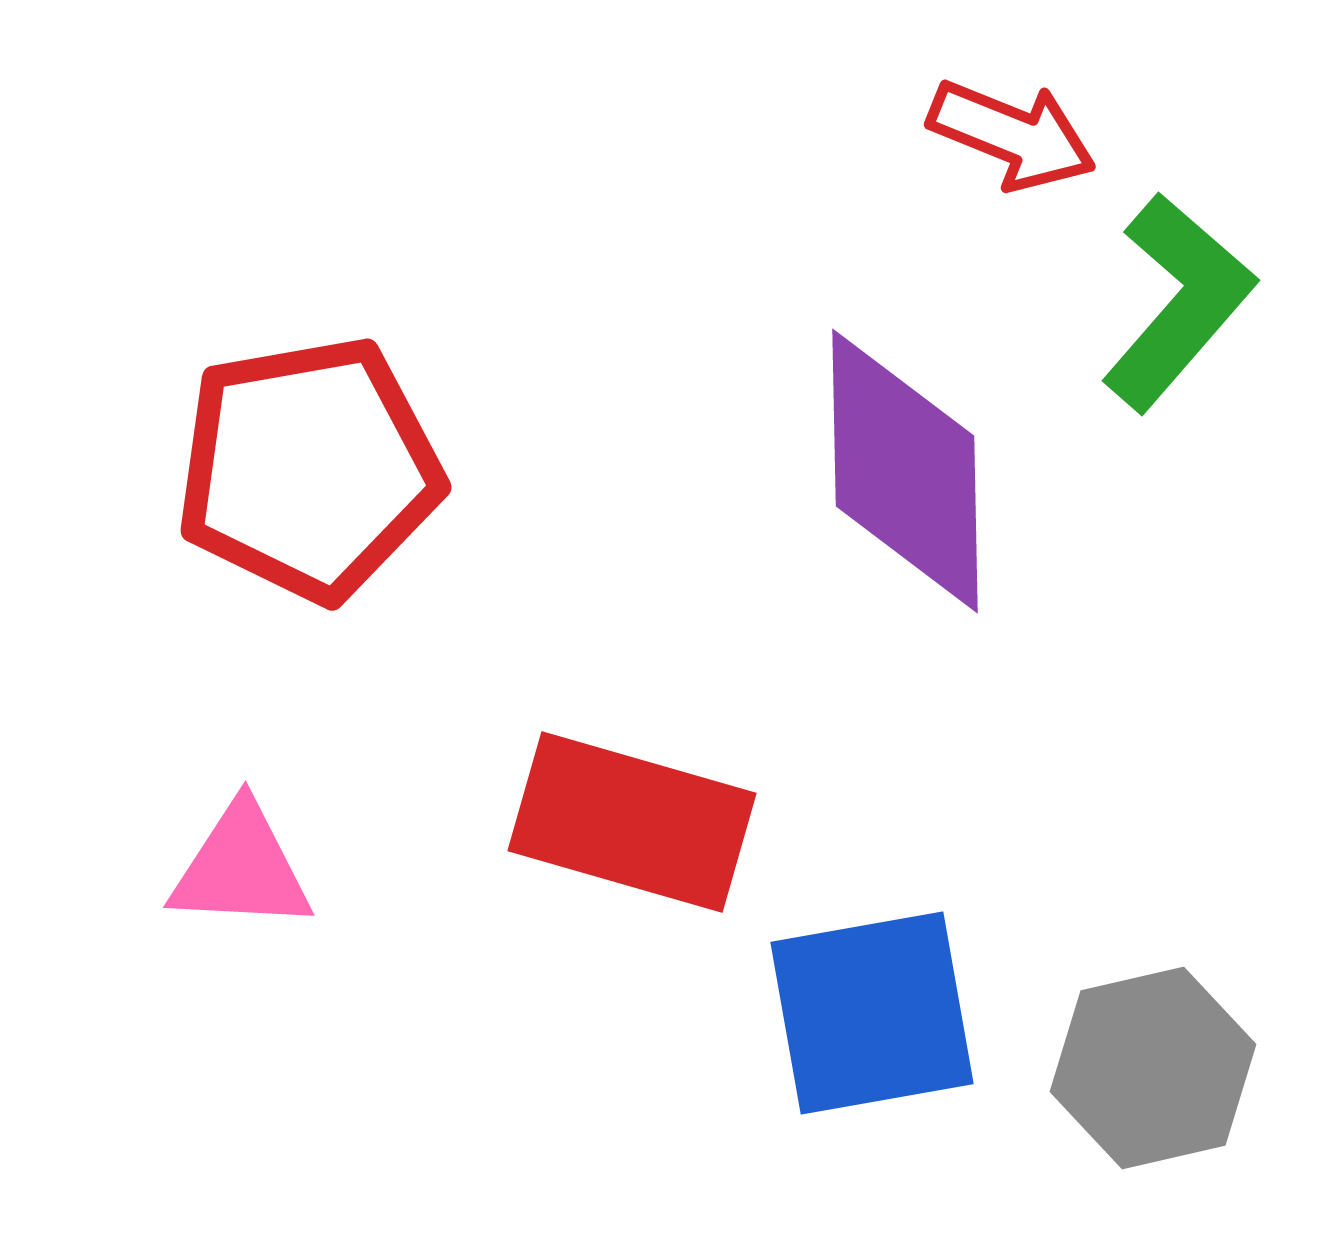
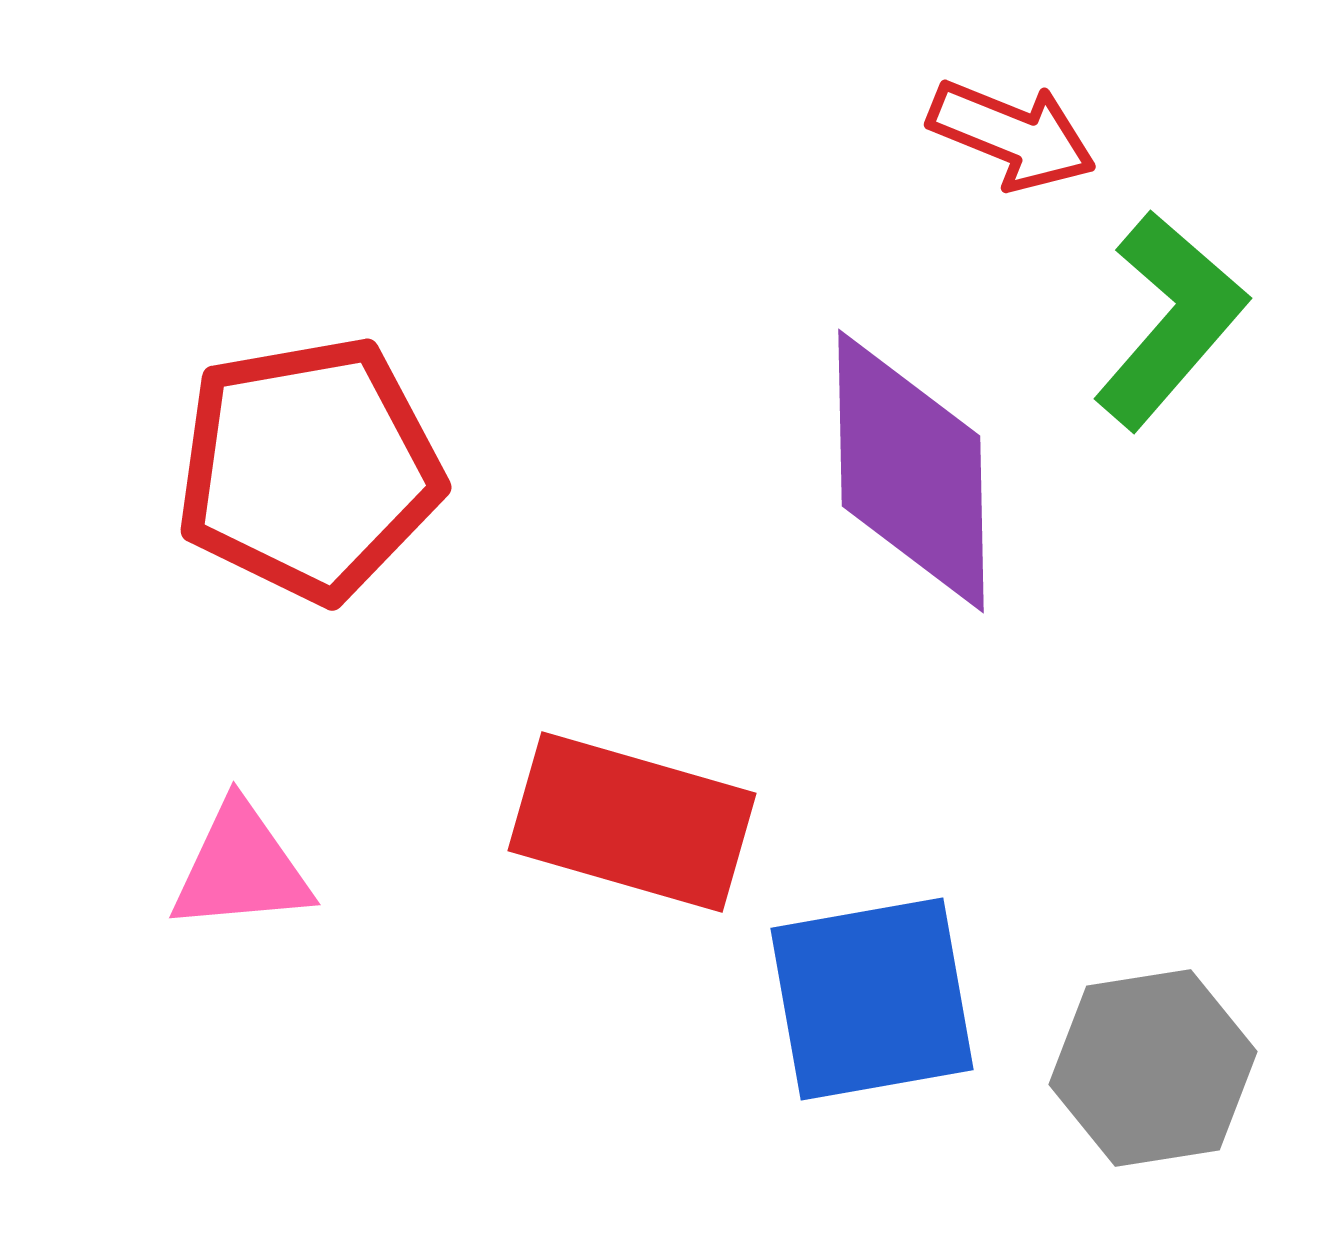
green L-shape: moved 8 px left, 18 px down
purple diamond: moved 6 px right
pink triangle: rotated 8 degrees counterclockwise
blue square: moved 14 px up
gray hexagon: rotated 4 degrees clockwise
